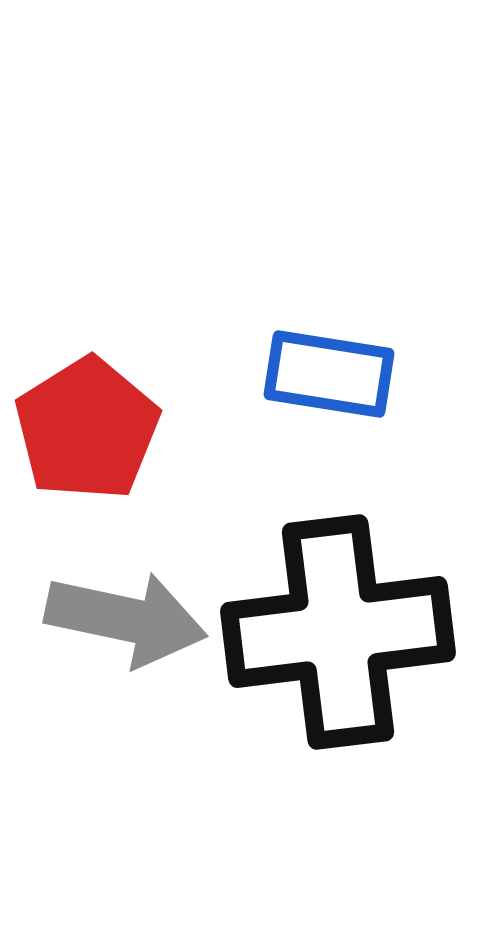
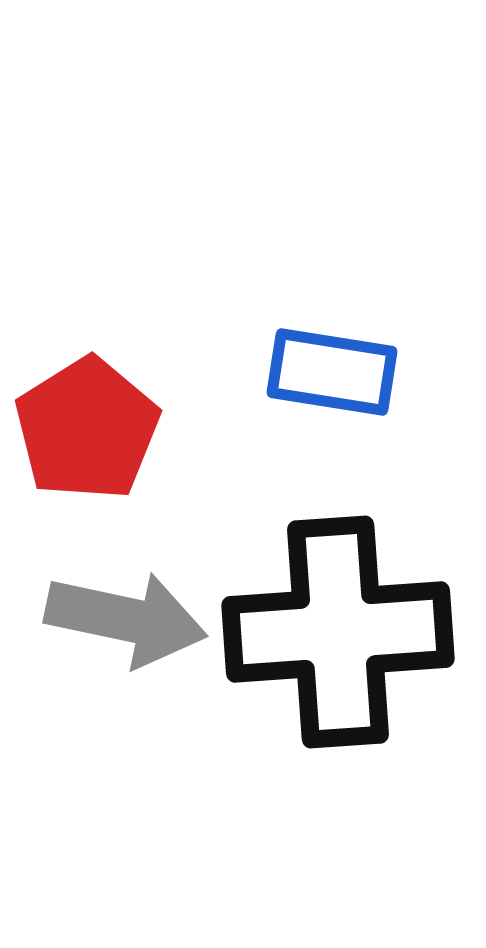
blue rectangle: moved 3 px right, 2 px up
black cross: rotated 3 degrees clockwise
